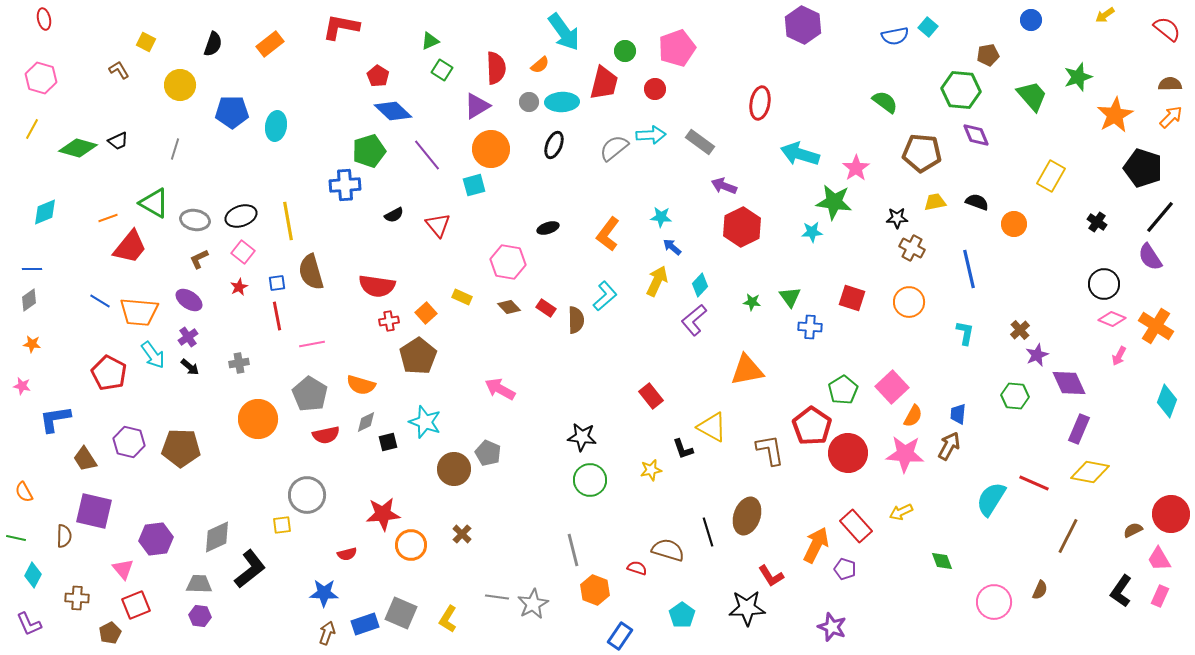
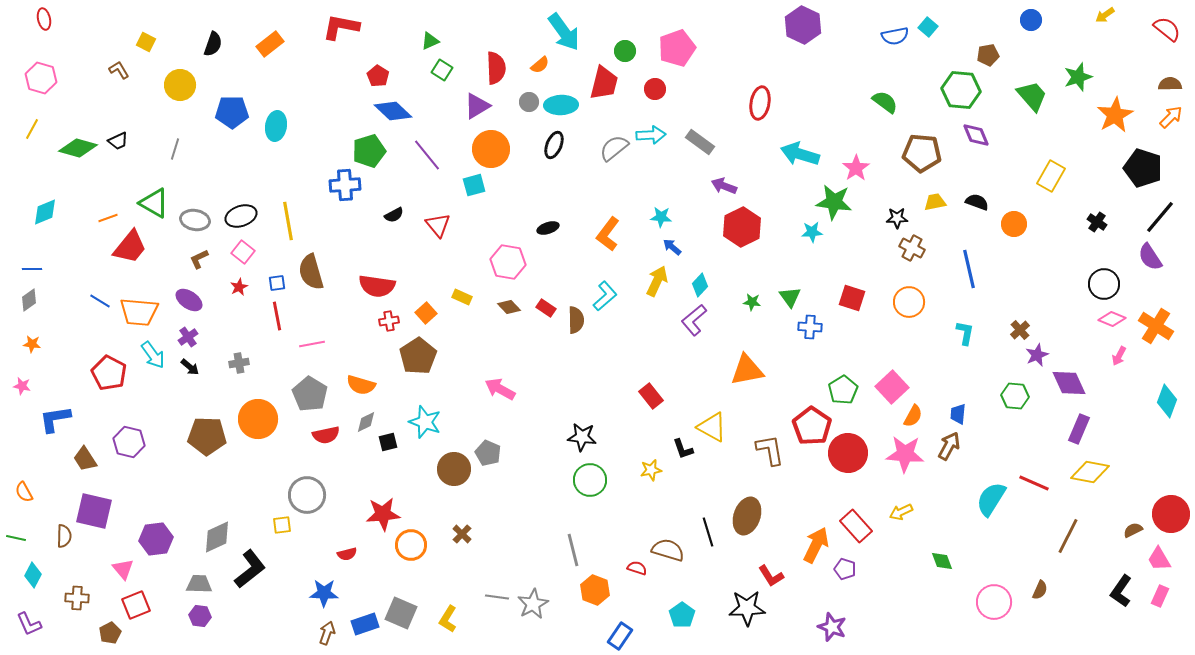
cyan ellipse at (562, 102): moved 1 px left, 3 px down
brown pentagon at (181, 448): moved 26 px right, 12 px up
